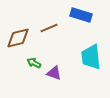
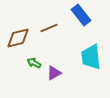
blue rectangle: rotated 35 degrees clockwise
purple triangle: rotated 49 degrees counterclockwise
